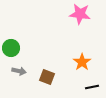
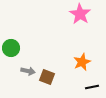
pink star: rotated 25 degrees clockwise
orange star: rotated 12 degrees clockwise
gray arrow: moved 9 px right
